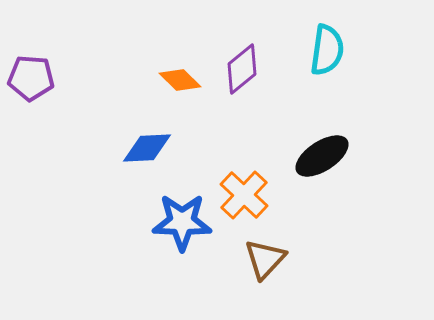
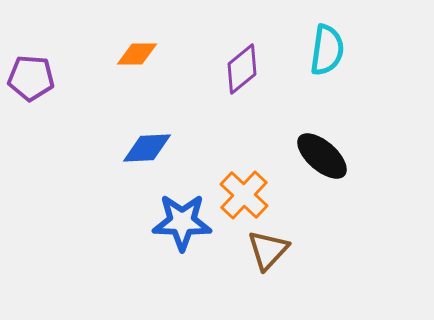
orange diamond: moved 43 px left, 26 px up; rotated 45 degrees counterclockwise
black ellipse: rotated 74 degrees clockwise
brown triangle: moved 3 px right, 9 px up
